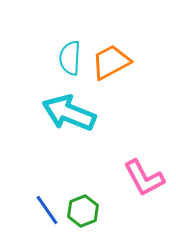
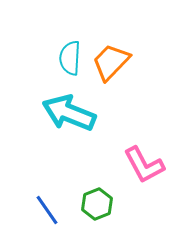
orange trapezoid: rotated 18 degrees counterclockwise
pink L-shape: moved 13 px up
green hexagon: moved 14 px right, 7 px up
